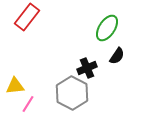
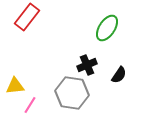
black semicircle: moved 2 px right, 19 px down
black cross: moved 3 px up
gray hexagon: rotated 20 degrees counterclockwise
pink line: moved 2 px right, 1 px down
